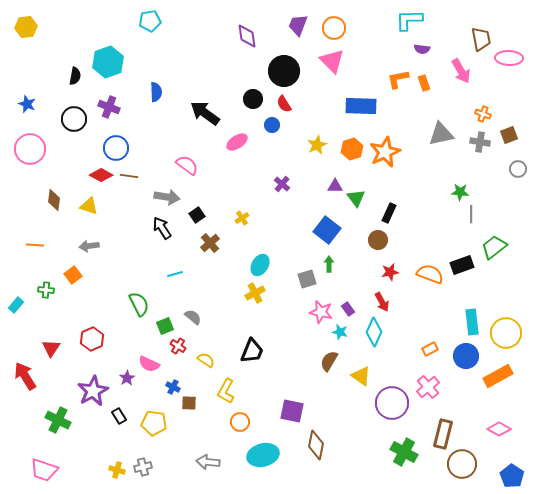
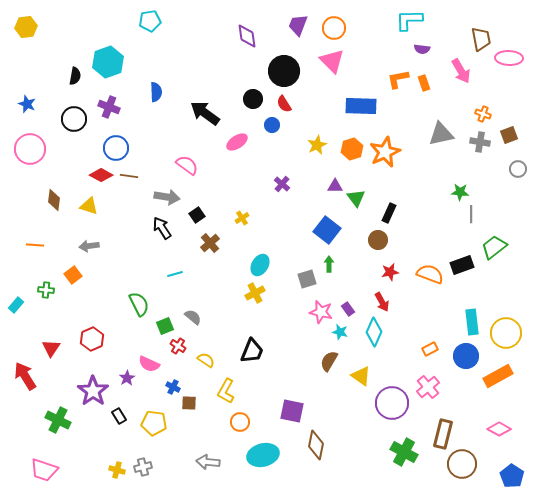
purple star at (93, 391): rotated 8 degrees counterclockwise
